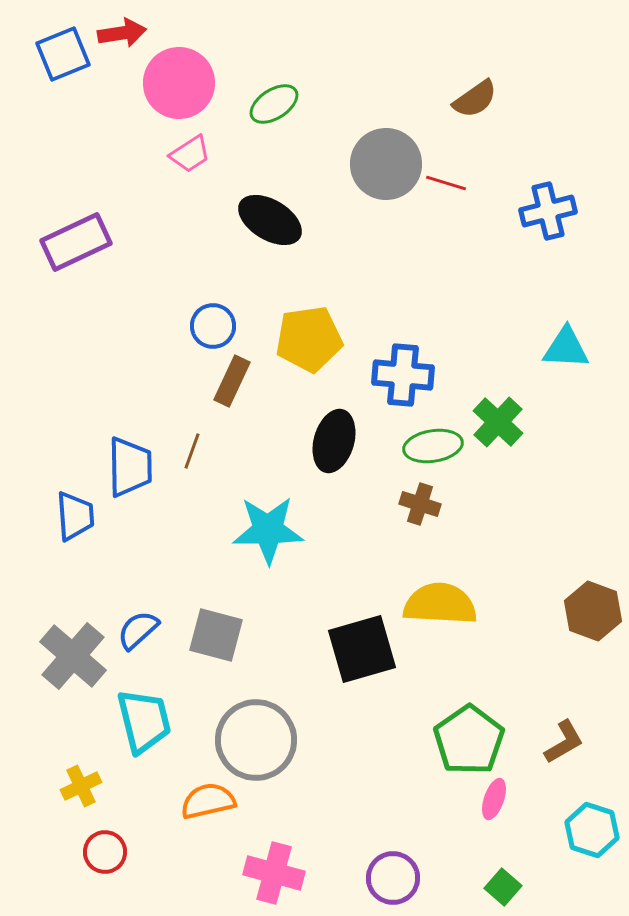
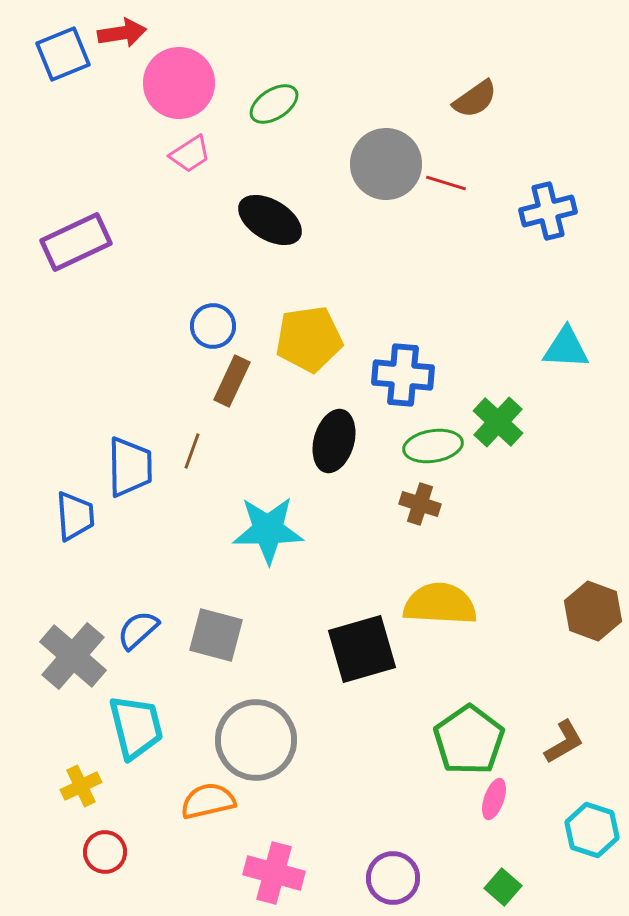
cyan trapezoid at (144, 721): moved 8 px left, 6 px down
